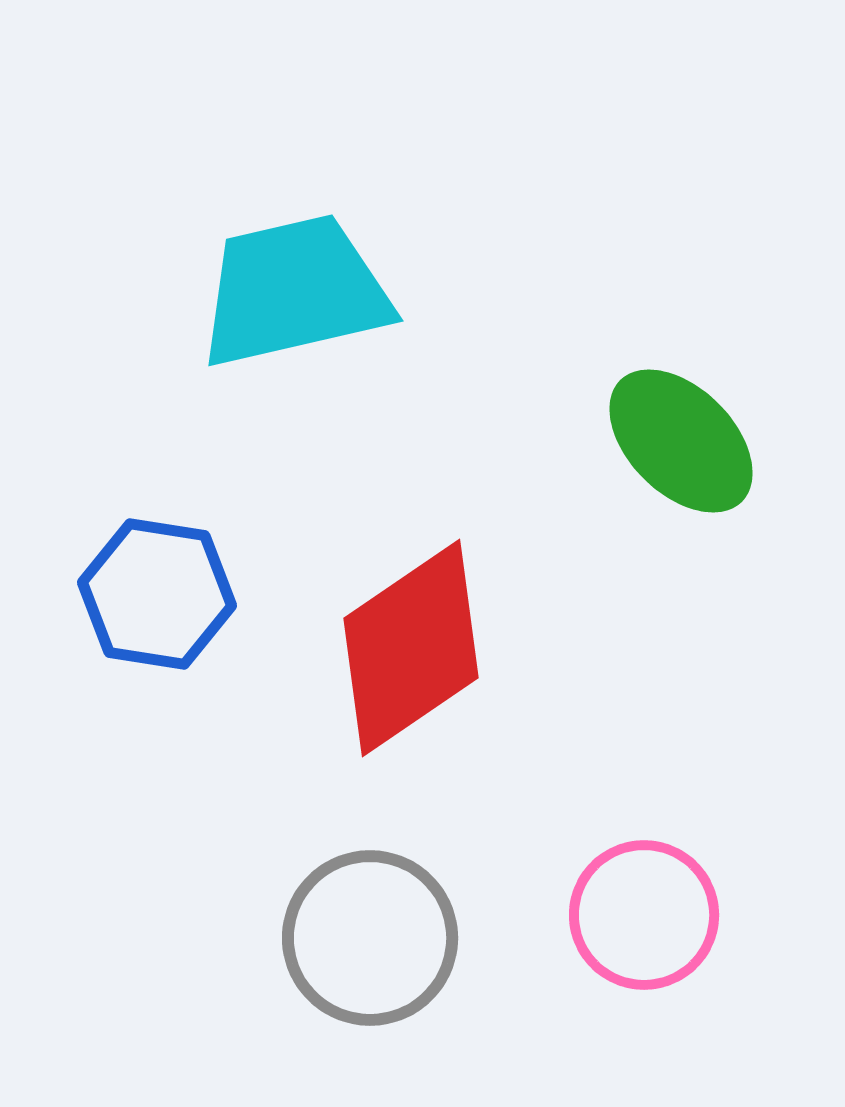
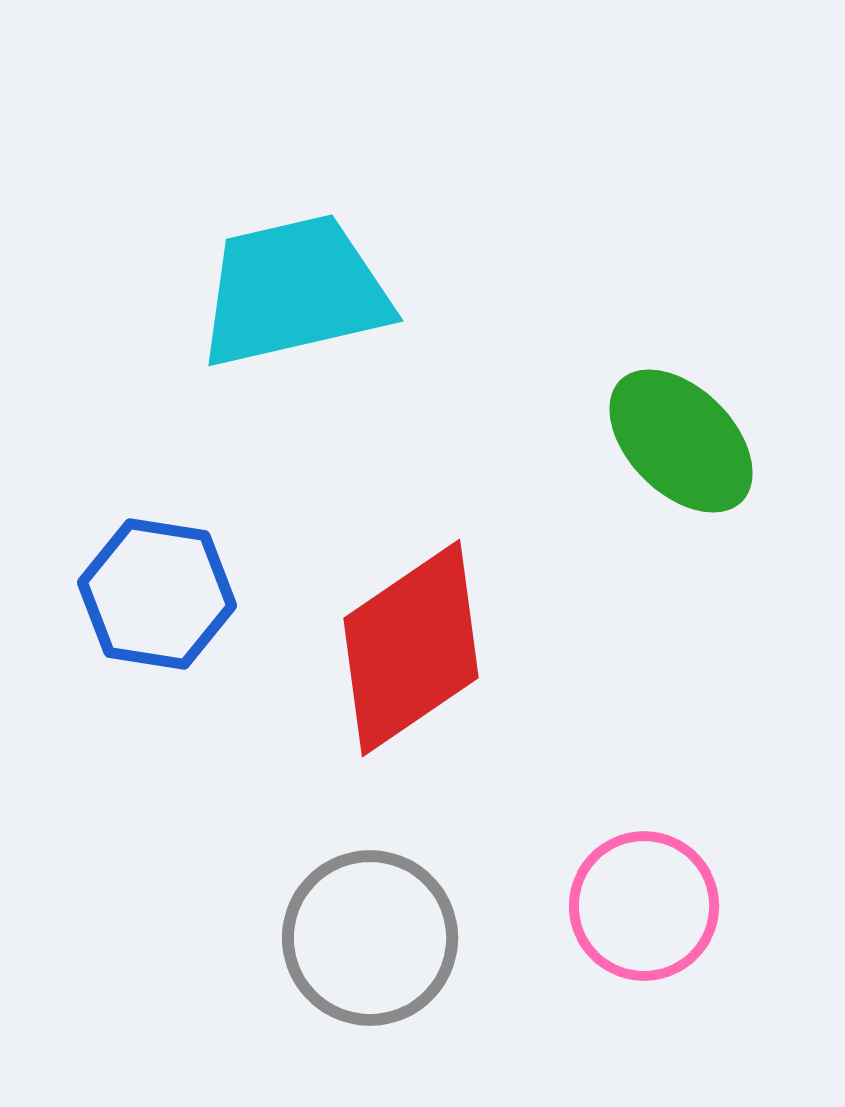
pink circle: moved 9 px up
